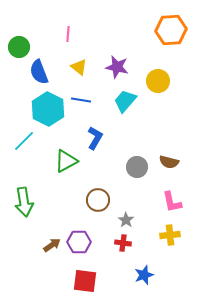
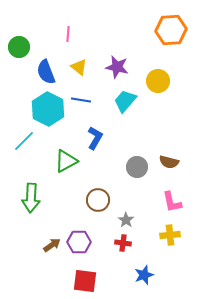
blue semicircle: moved 7 px right
green arrow: moved 7 px right, 4 px up; rotated 12 degrees clockwise
